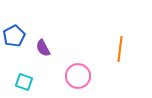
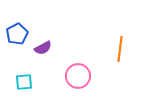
blue pentagon: moved 3 px right, 2 px up
purple semicircle: rotated 90 degrees counterclockwise
cyan square: rotated 24 degrees counterclockwise
